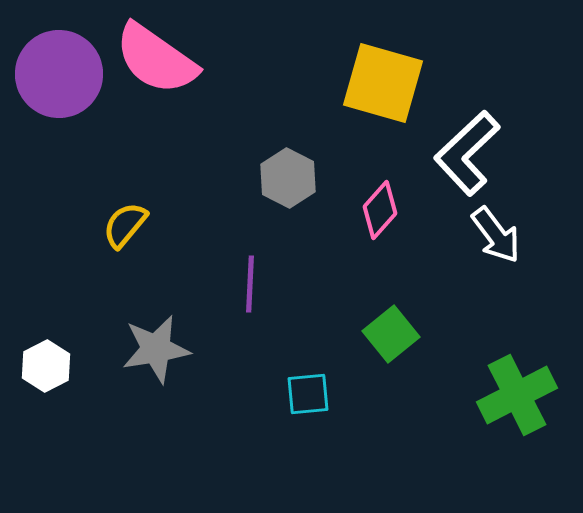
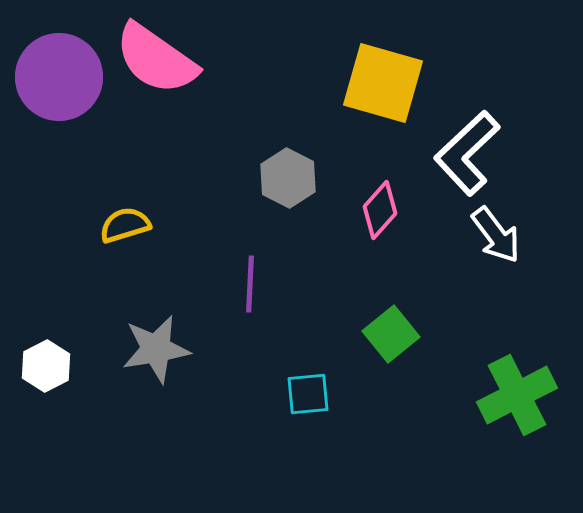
purple circle: moved 3 px down
yellow semicircle: rotated 33 degrees clockwise
